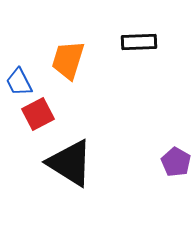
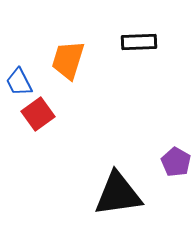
red square: rotated 8 degrees counterclockwise
black triangle: moved 48 px right, 31 px down; rotated 40 degrees counterclockwise
